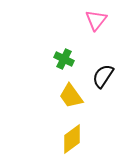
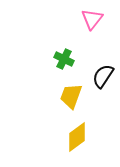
pink triangle: moved 4 px left, 1 px up
yellow trapezoid: rotated 56 degrees clockwise
yellow diamond: moved 5 px right, 2 px up
